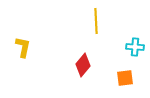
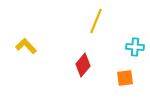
yellow line: rotated 25 degrees clockwise
yellow L-shape: moved 3 px right, 1 px up; rotated 55 degrees counterclockwise
